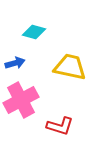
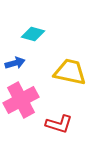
cyan diamond: moved 1 px left, 2 px down
yellow trapezoid: moved 5 px down
red L-shape: moved 1 px left, 2 px up
